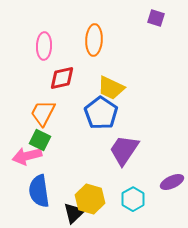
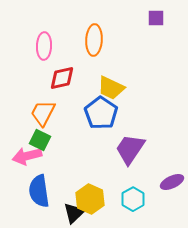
purple square: rotated 18 degrees counterclockwise
purple trapezoid: moved 6 px right, 1 px up
yellow hexagon: rotated 8 degrees clockwise
